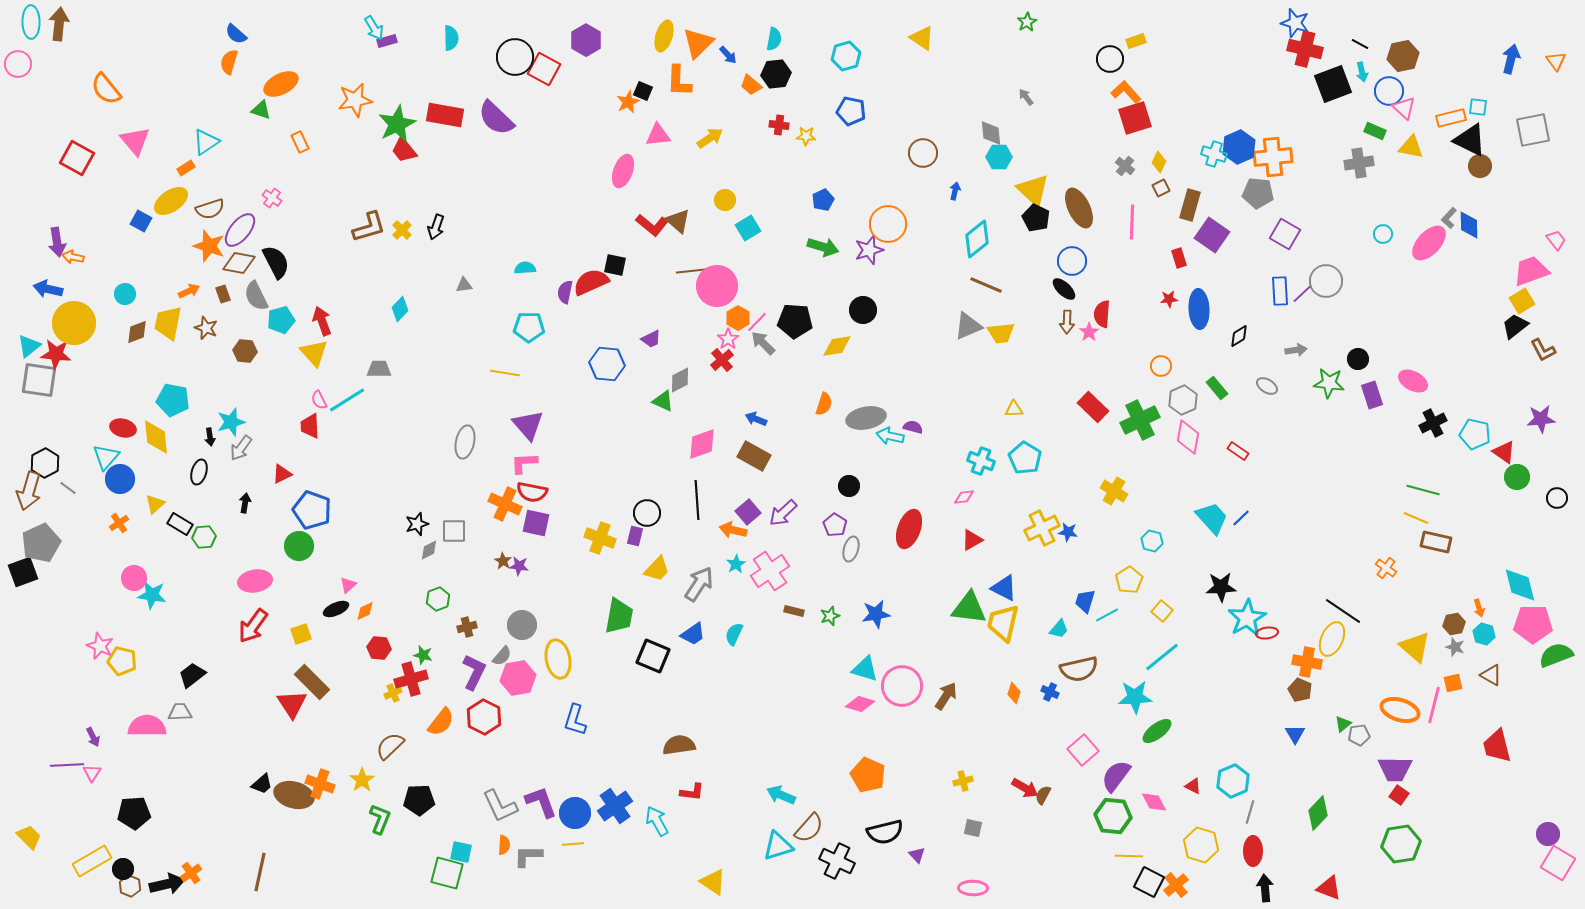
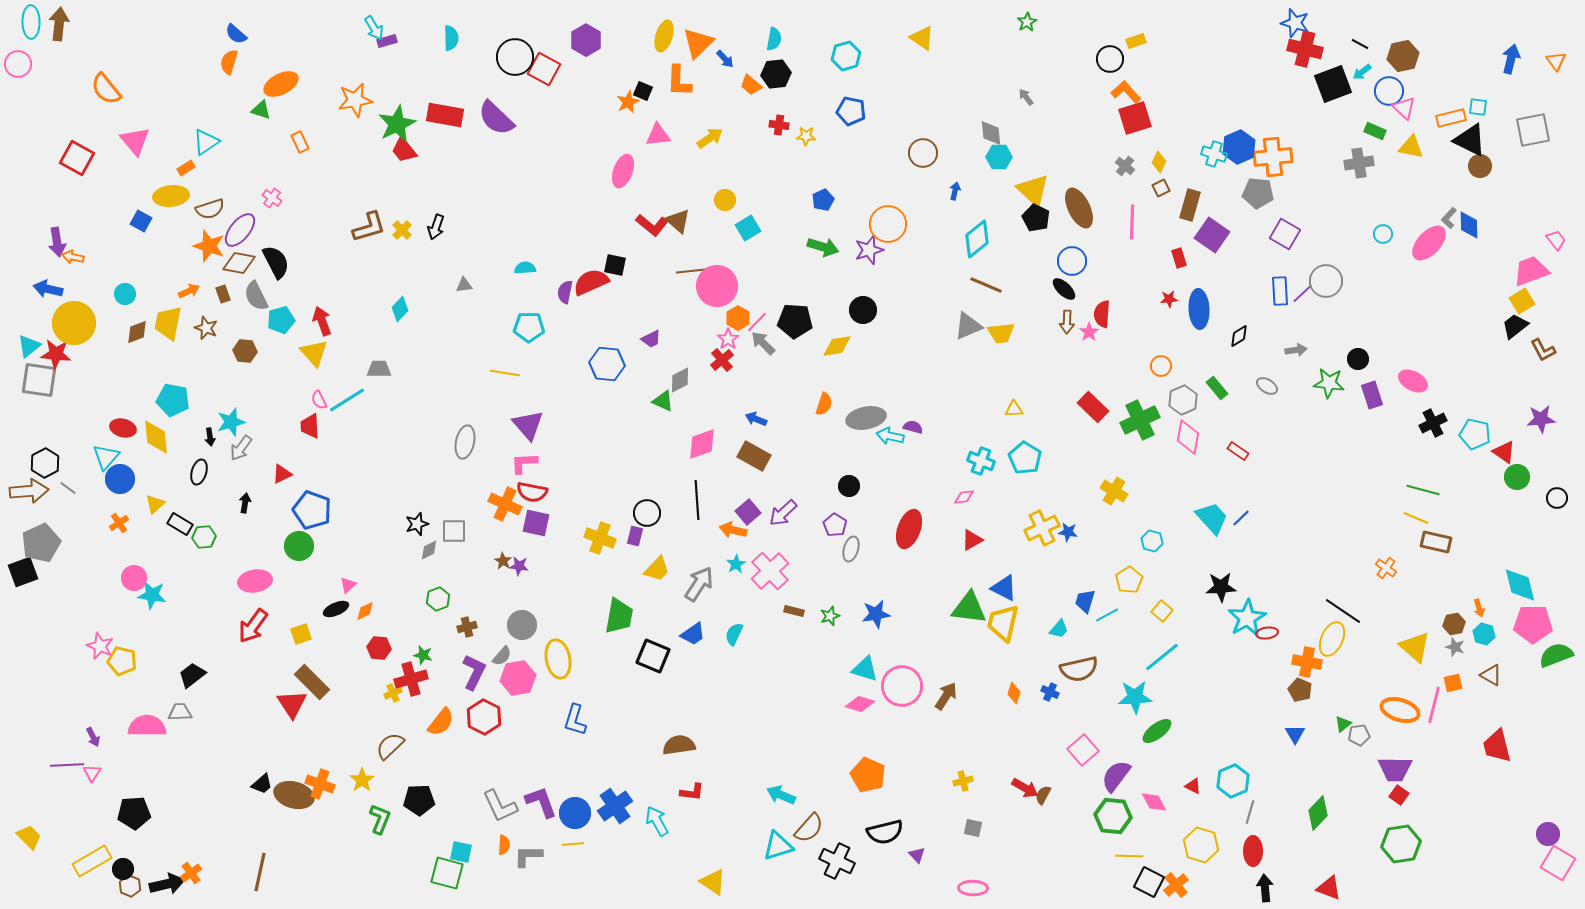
blue arrow at (728, 55): moved 3 px left, 4 px down
cyan arrow at (1362, 72): rotated 66 degrees clockwise
yellow ellipse at (171, 201): moved 5 px up; rotated 28 degrees clockwise
brown arrow at (29, 491): rotated 111 degrees counterclockwise
pink cross at (770, 571): rotated 9 degrees counterclockwise
